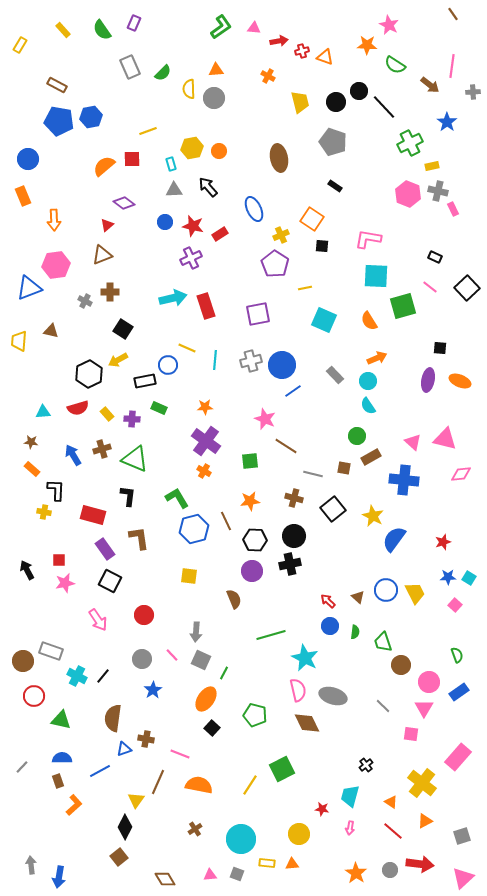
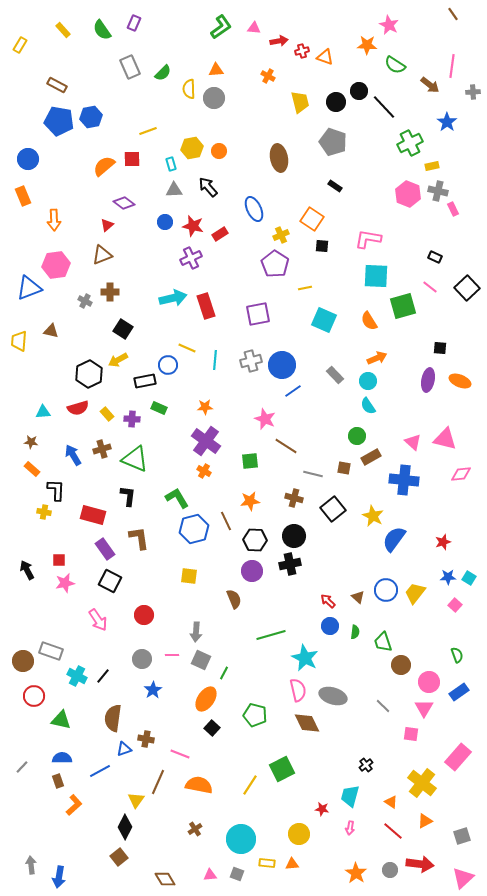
yellow trapezoid at (415, 593): rotated 115 degrees counterclockwise
pink line at (172, 655): rotated 48 degrees counterclockwise
